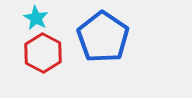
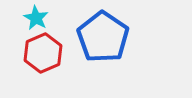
red hexagon: rotated 9 degrees clockwise
